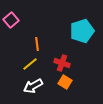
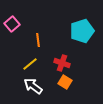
pink square: moved 1 px right, 4 px down
orange line: moved 1 px right, 4 px up
white arrow: rotated 66 degrees clockwise
